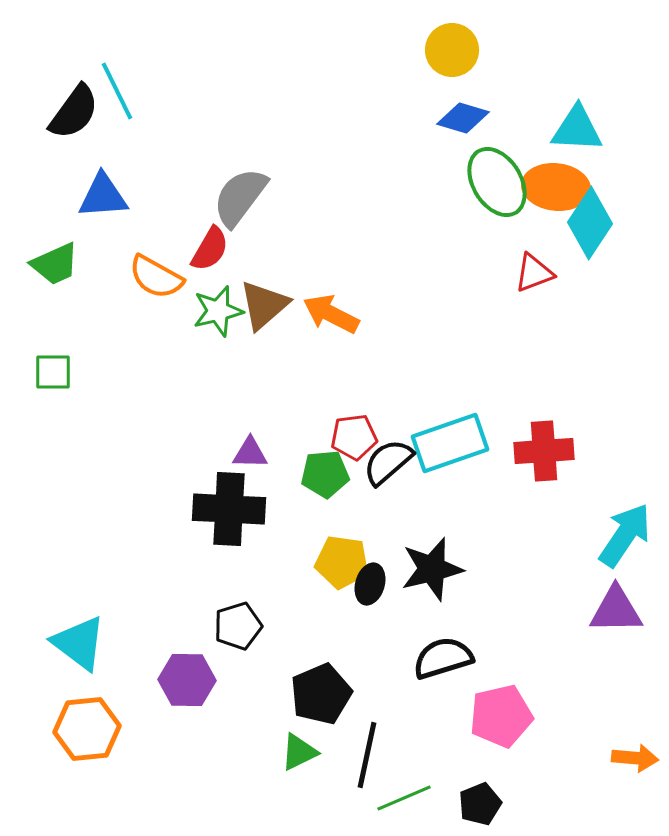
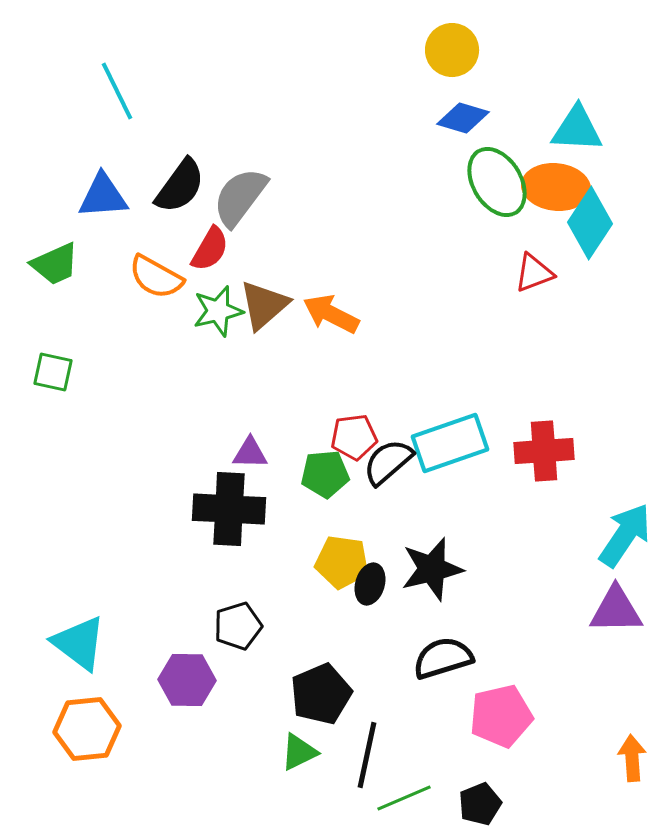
black semicircle at (74, 112): moved 106 px right, 74 px down
green square at (53, 372): rotated 12 degrees clockwise
orange arrow at (635, 758): moved 3 px left; rotated 99 degrees counterclockwise
